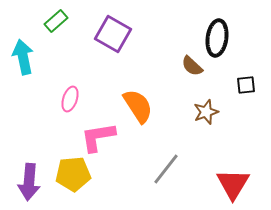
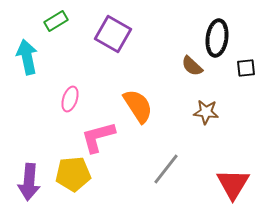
green rectangle: rotated 10 degrees clockwise
cyan arrow: moved 4 px right
black square: moved 17 px up
brown star: rotated 25 degrees clockwise
pink L-shape: rotated 6 degrees counterclockwise
